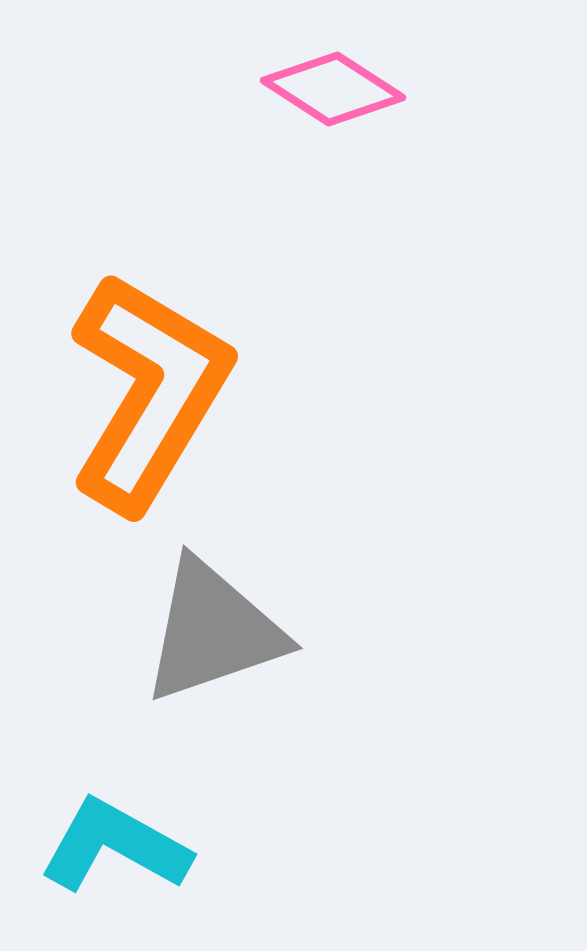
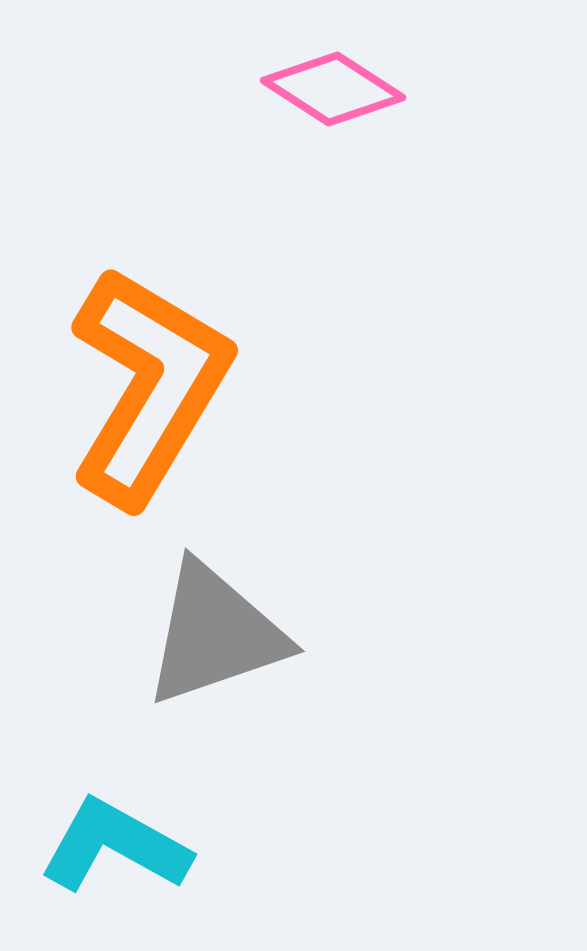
orange L-shape: moved 6 px up
gray triangle: moved 2 px right, 3 px down
